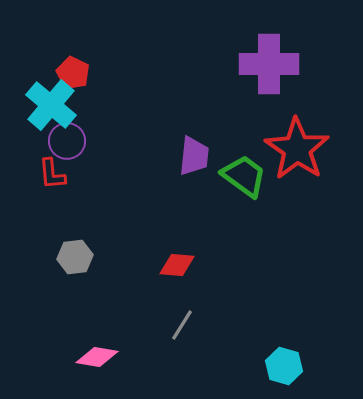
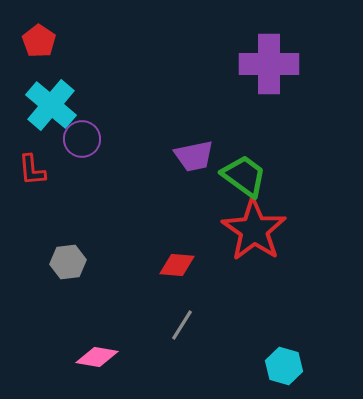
red pentagon: moved 34 px left, 32 px up; rotated 8 degrees clockwise
purple circle: moved 15 px right, 2 px up
red star: moved 43 px left, 81 px down
purple trapezoid: rotated 72 degrees clockwise
red L-shape: moved 20 px left, 4 px up
gray hexagon: moved 7 px left, 5 px down
